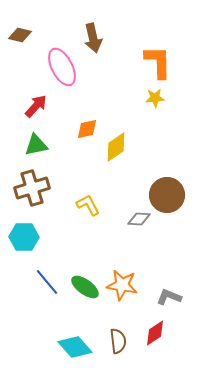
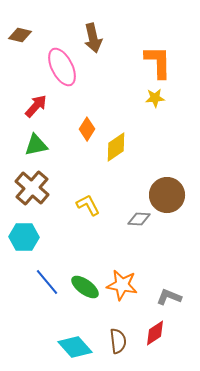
orange diamond: rotated 45 degrees counterclockwise
brown cross: rotated 32 degrees counterclockwise
